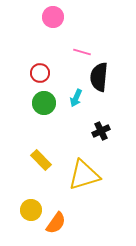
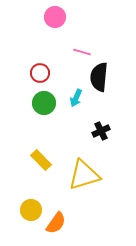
pink circle: moved 2 px right
